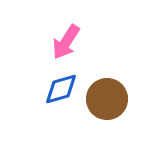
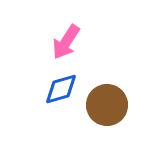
brown circle: moved 6 px down
